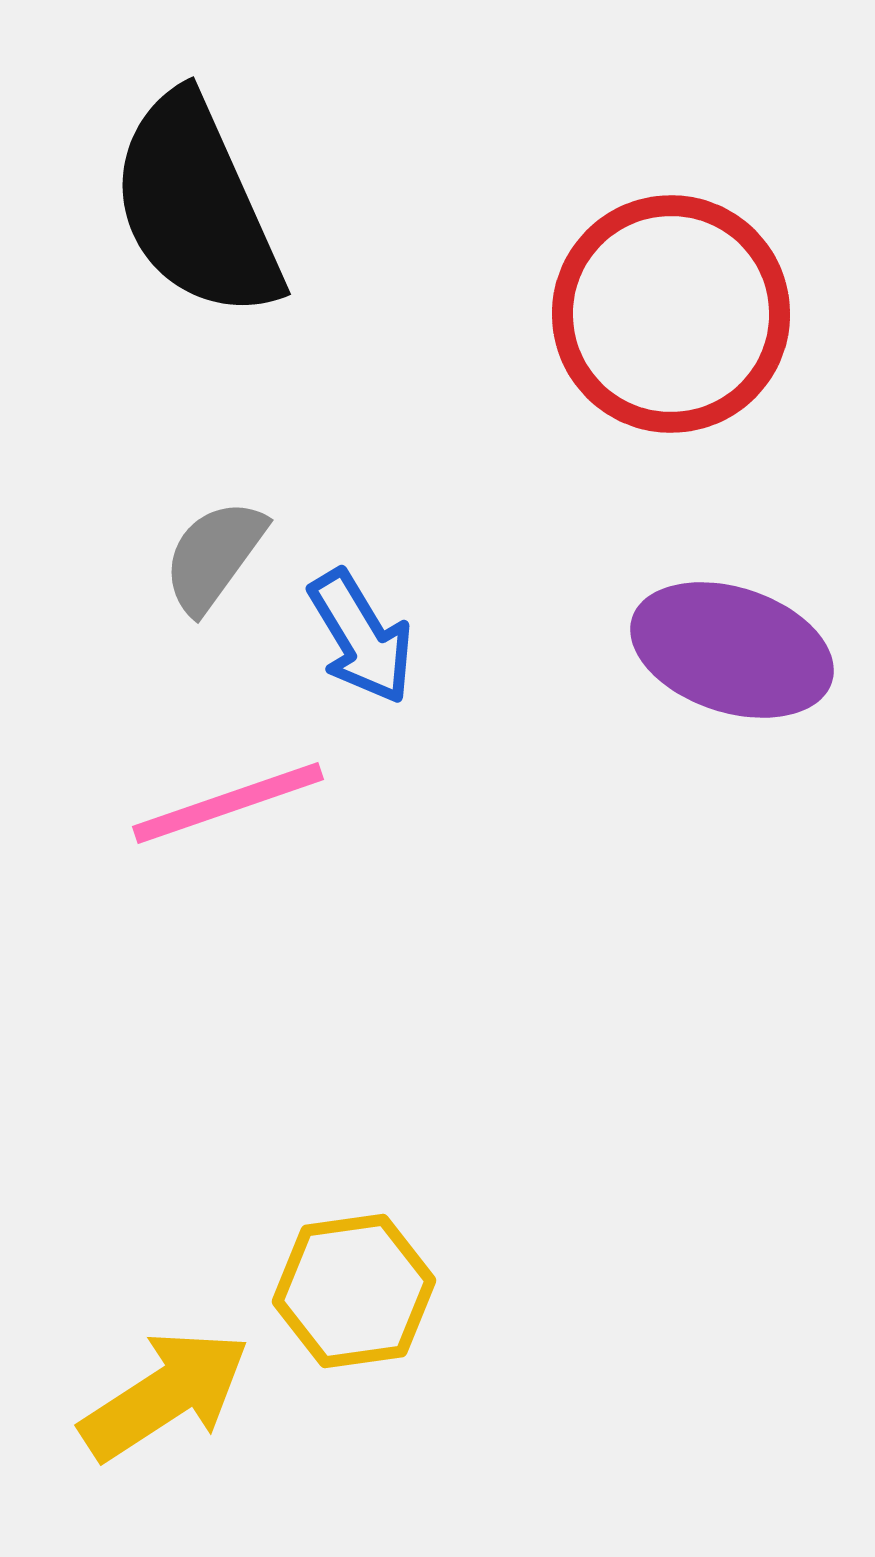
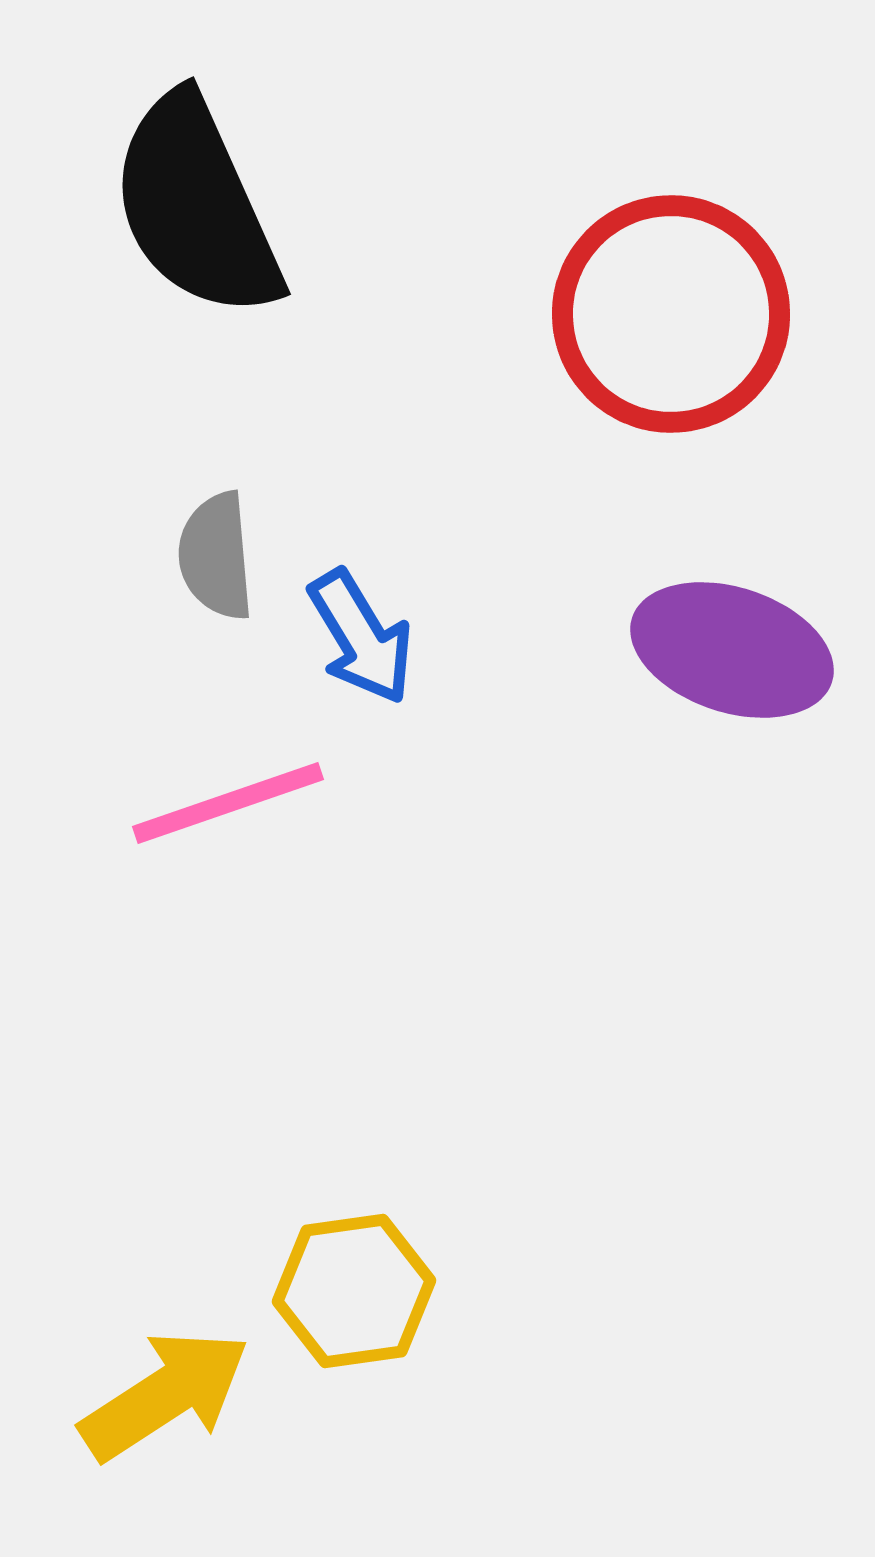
gray semicircle: moved 2 px right; rotated 41 degrees counterclockwise
